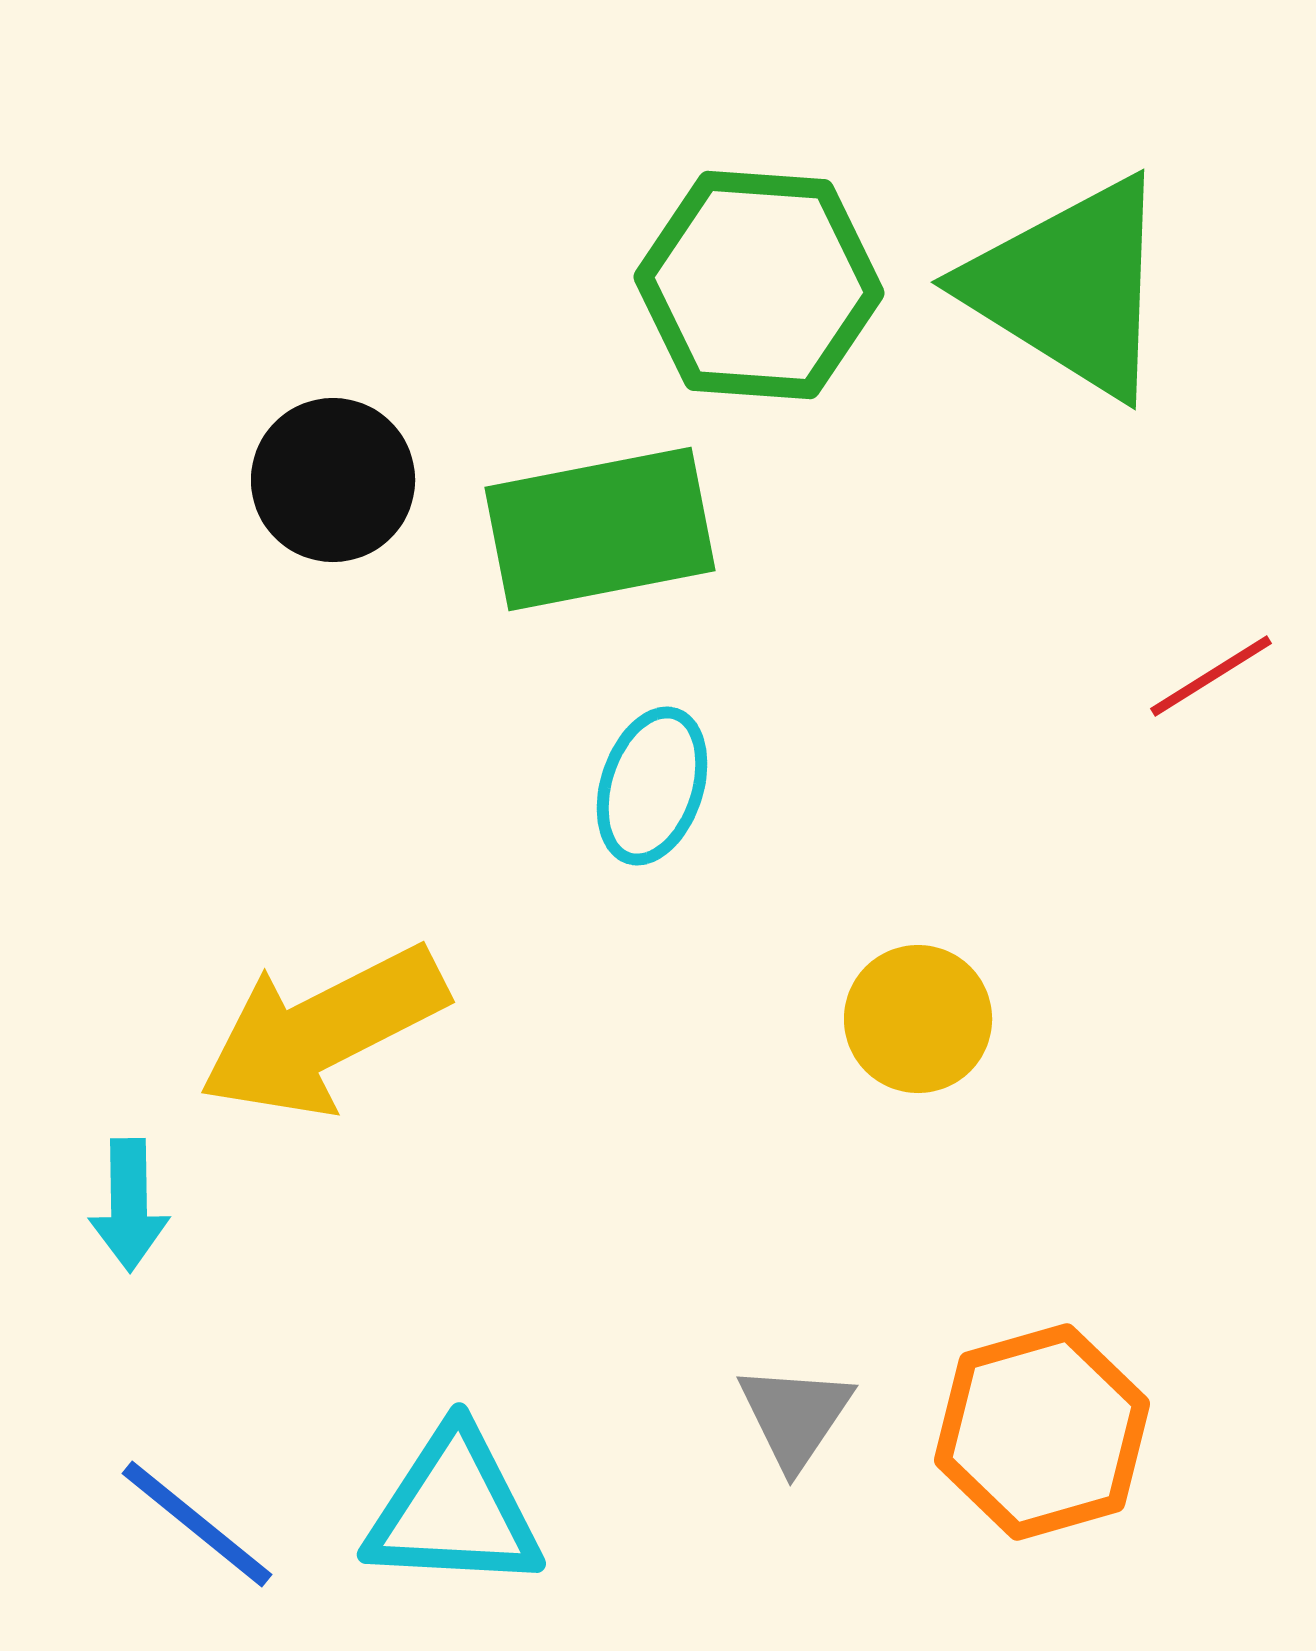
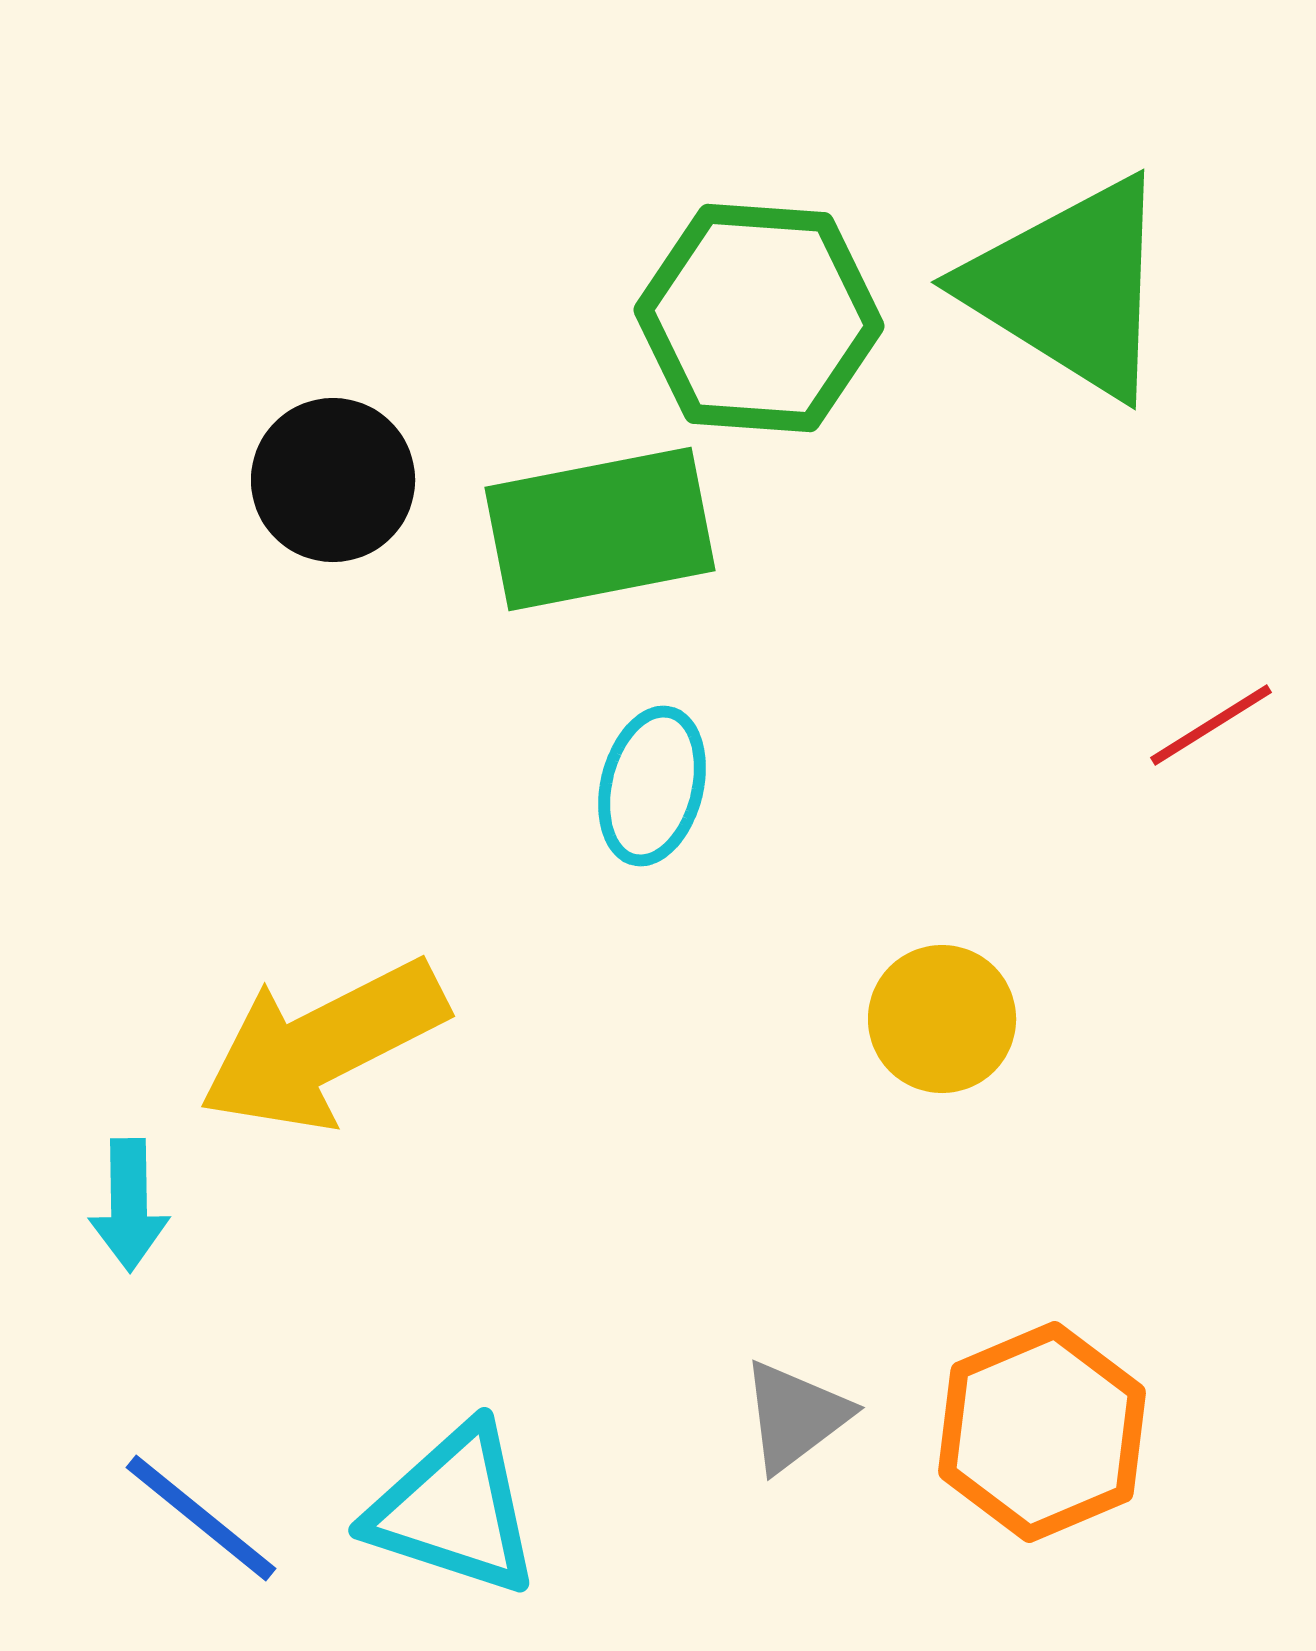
green hexagon: moved 33 px down
red line: moved 49 px down
cyan ellipse: rotated 4 degrees counterclockwise
yellow circle: moved 24 px right
yellow arrow: moved 14 px down
gray triangle: rotated 19 degrees clockwise
orange hexagon: rotated 7 degrees counterclockwise
cyan triangle: rotated 15 degrees clockwise
blue line: moved 4 px right, 6 px up
